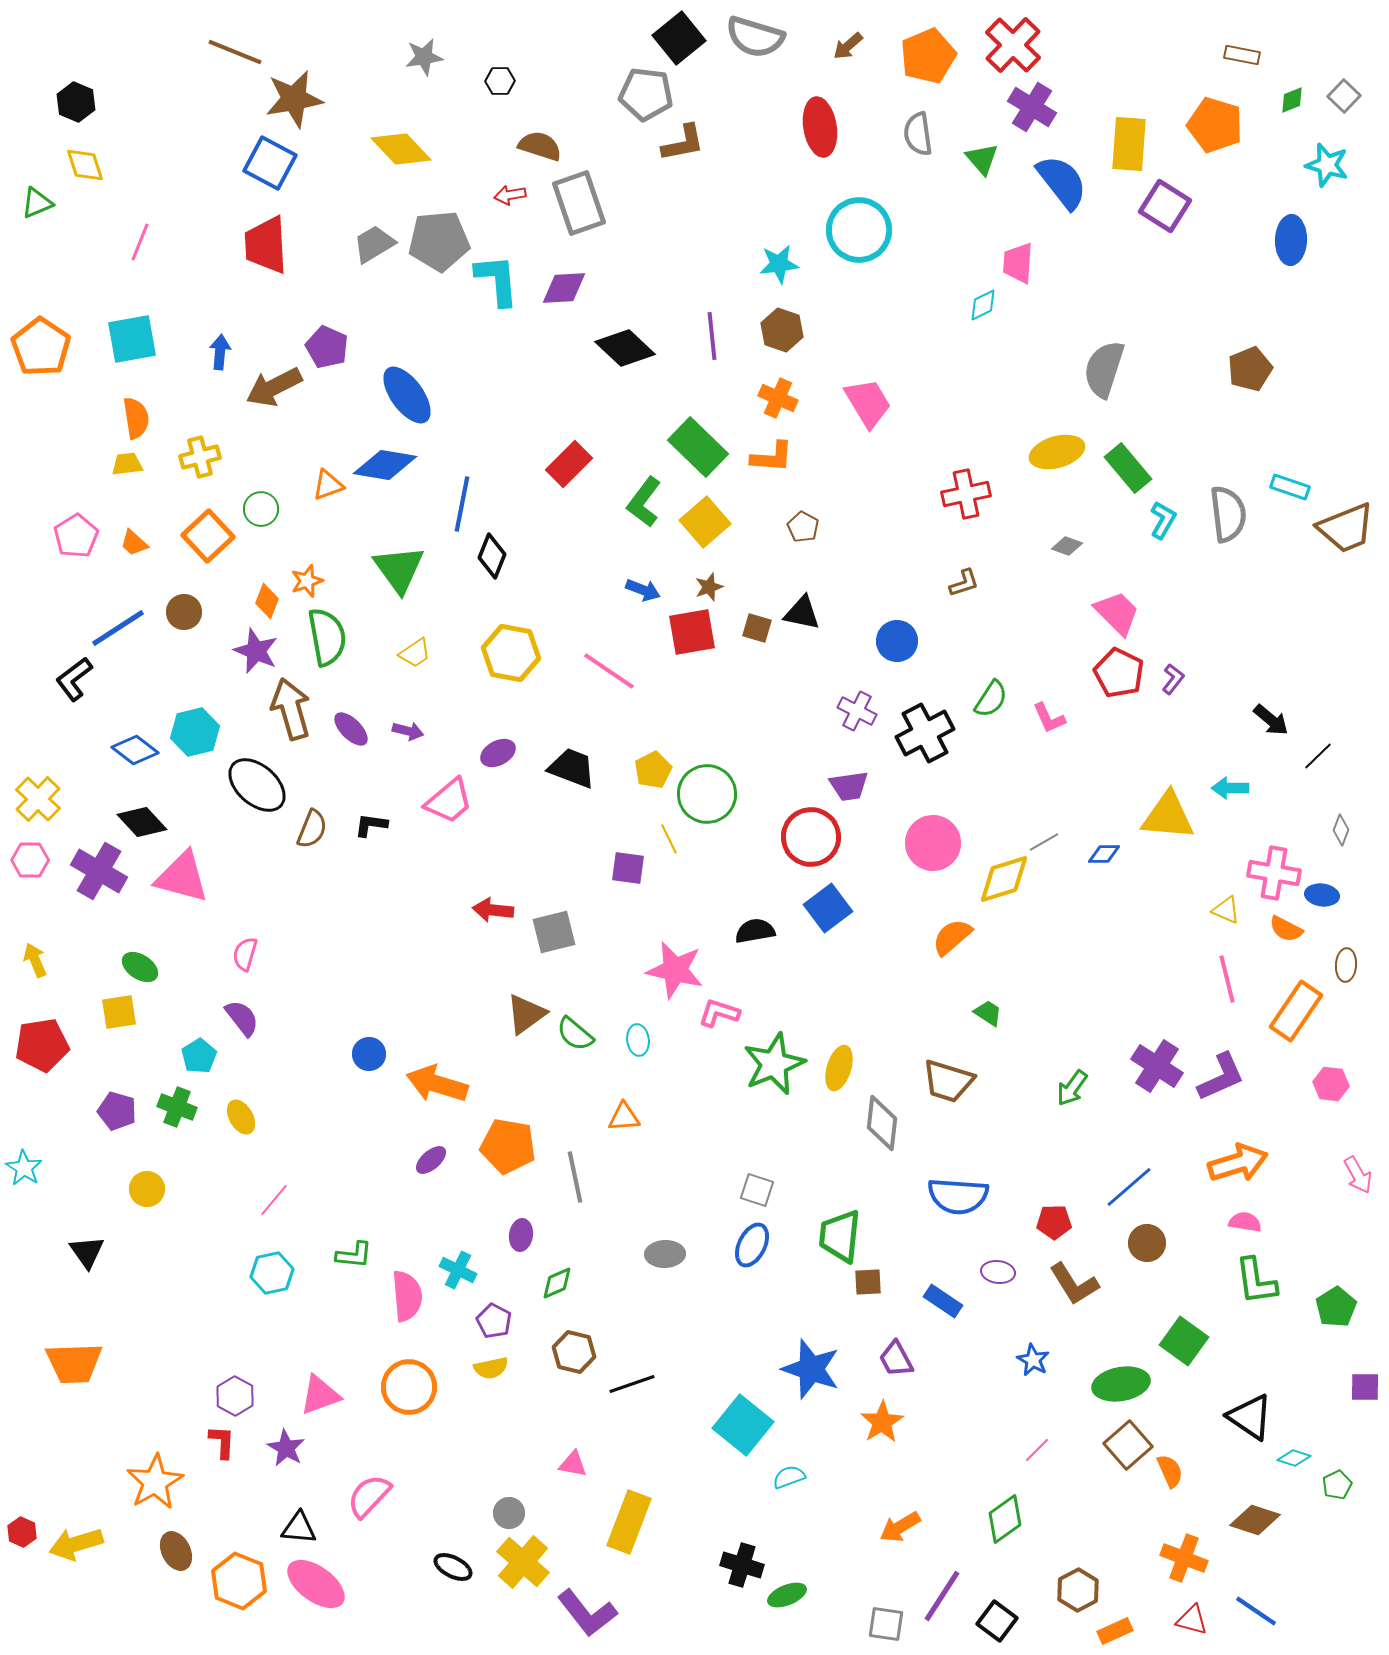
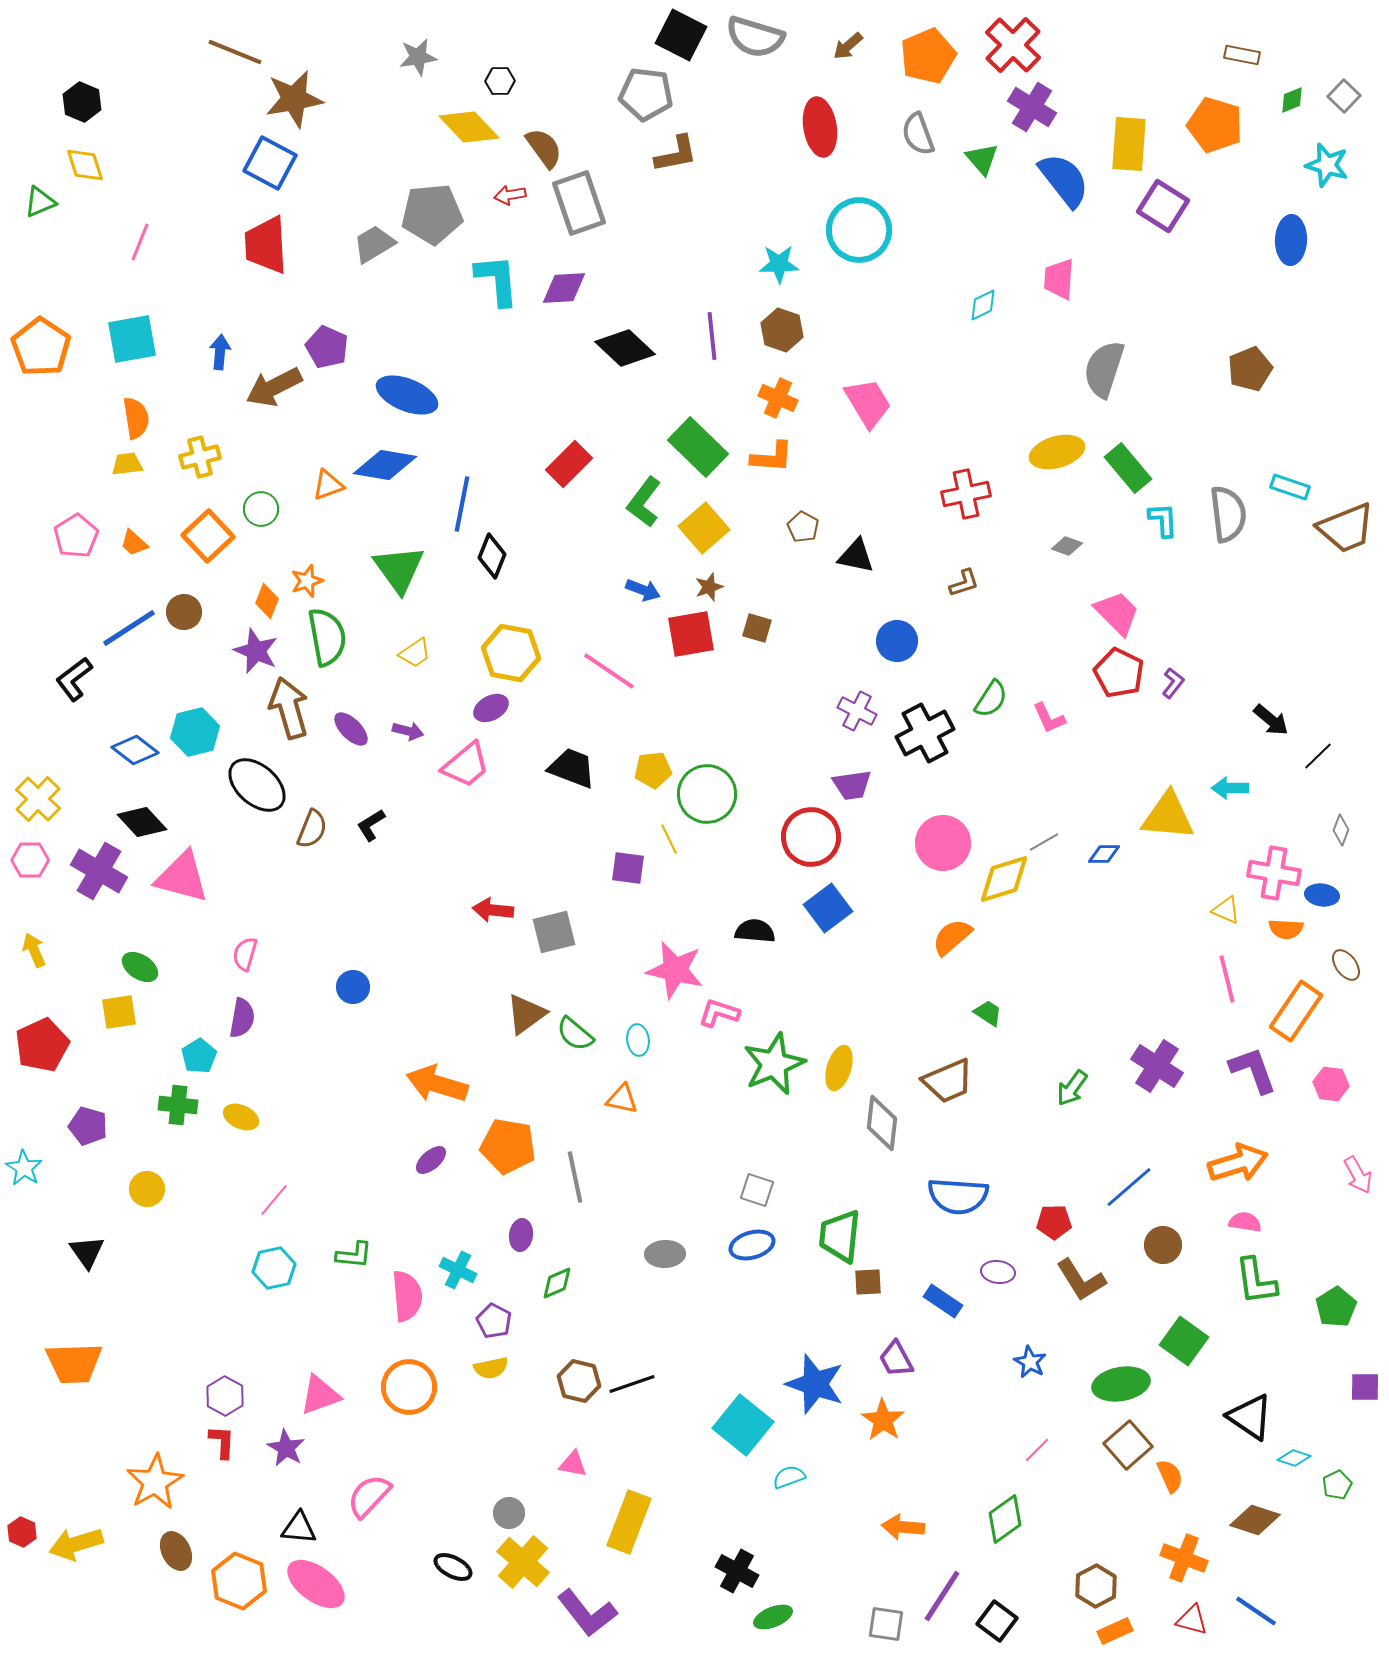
black square at (679, 38): moved 2 px right, 3 px up; rotated 24 degrees counterclockwise
gray star at (424, 57): moved 6 px left
black hexagon at (76, 102): moved 6 px right
gray semicircle at (918, 134): rotated 12 degrees counterclockwise
brown L-shape at (683, 143): moved 7 px left, 11 px down
brown semicircle at (540, 146): moved 4 px right, 2 px down; rotated 36 degrees clockwise
yellow diamond at (401, 149): moved 68 px right, 22 px up
blue semicircle at (1062, 182): moved 2 px right, 2 px up
green triangle at (37, 203): moved 3 px right, 1 px up
purple square at (1165, 206): moved 2 px left
gray pentagon at (439, 241): moved 7 px left, 27 px up
pink trapezoid at (1018, 263): moved 41 px right, 16 px down
cyan star at (779, 264): rotated 6 degrees clockwise
blue ellipse at (407, 395): rotated 32 degrees counterclockwise
cyan L-shape at (1163, 520): rotated 33 degrees counterclockwise
yellow square at (705, 522): moved 1 px left, 6 px down
black triangle at (802, 613): moved 54 px right, 57 px up
blue line at (118, 628): moved 11 px right
red square at (692, 632): moved 1 px left, 2 px down
purple L-shape at (1173, 679): moved 4 px down
brown arrow at (291, 709): moved 2 px left, 1 px up
purple ellipse at (498, 753): moved 7 px left, 45 px up
yellow pentagon at (653, 770): rotated 21 degrees clockwise
purple trapezoid at (849, 786): moved 3 px right, 1 px up
pink trapezoid at (449, 801): moved 17 px right, 36 px up
black L-shape at (371, 825): rotated 40 degrees counterclockwise
pink circle at (933, 843): moved 10 px right
orange semicircle at (1286, 929): rotated 24 degrees counterclockwise
black semicircle at (755, 931): rotated 15 degrees clockwise
yellow arrow at (35, 960): moved 1 px left, 10 px up
brown ellipse at (1346, 965): rotated 40 degrees counterclockwise
purple semicircle at (242, 1018): rotated 48 degrees clockwise
red pentagon at (42, 1045): rotated 16 degrees counterclockwise
blue circle at (369, 1054): moved 16 px left, 67 px up
purple L-shape at (1221, 1077): moved 32 px right, 7 px up; rotated 86 degrees counterclockwise
brown trapezoid at (948, 1081): rotated 40 degrees counterclockwise
green cross at (177, 1107): moved 1 px right, 2 px up; rotated 15 degrees counterclockwise
purple pentagon at (117, 1111): moved 29 px left, 15 px down
yellow ellipse at (241, 1117): rotated 36 degrees counterclockwise
orange triangle at (624, 1117): moved 2 px left, 18 px up; rotated 16 degrees clockwise
brown circle at (1147, 1243): moved 16 px right, 2 px down
blue ellipse at (752, 1245): rotated 48 degrees clockwise
cyan hexagon at (272, 1273): moved 2 px right, 5 px up
brown L-shape at (1074, 1284): moved 7 px right, 4 px up
brown hexagon at (574, 1352): moved 5 px right, 29 px down
blue star at (1033, 1360): moved 3 px left, 2 px down
blue star at (811, 1369): moved 4 px right, 15 px down
purple hexagon at (235, 1396): moved 10 px left
orange star at (882, 1422): moved 1 px right, 2 px up; rotated 6 degrees counterclockwise
orange semicircle at (1170, 1471): moved 5 px down
orange arrow at (900, 1527): moved 3 px right; rotated 36 degrees clockwise
black cross at (742, 1565): moved 5 px left, 6 px down; rotated 12 degrees clockwise
brown hexagon at (1078, 1590): moved 18 px right, 4 px up
green ellipse at (787, 1595): moved 14 px left, 22 px down
